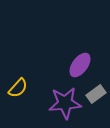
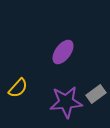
purple ellipse: moved 17 px left, 13 px up
purple star: moved 1 px right, 1 px up
